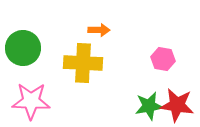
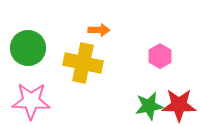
green circle: moved 5 px right
pink hexagon: moved 3 px left, 3 px up; rotated 20 degrees clockwise
yellow cross: rotated 9 degrees clockwise
red star: moved 2 px right; rotated 8 degrees counterclockwise
